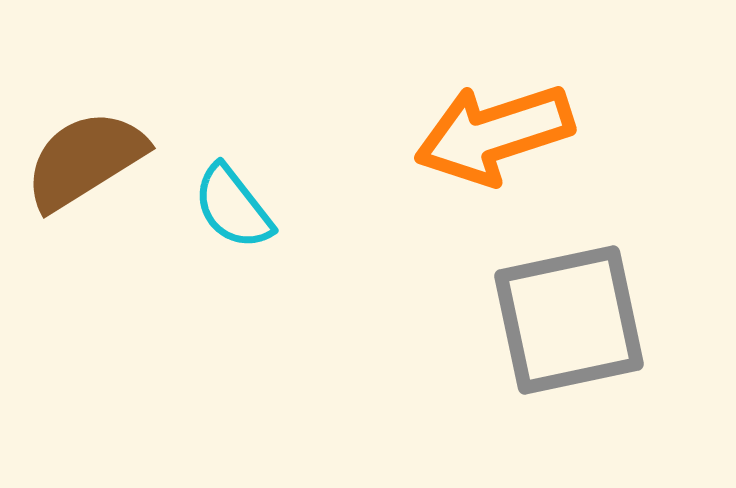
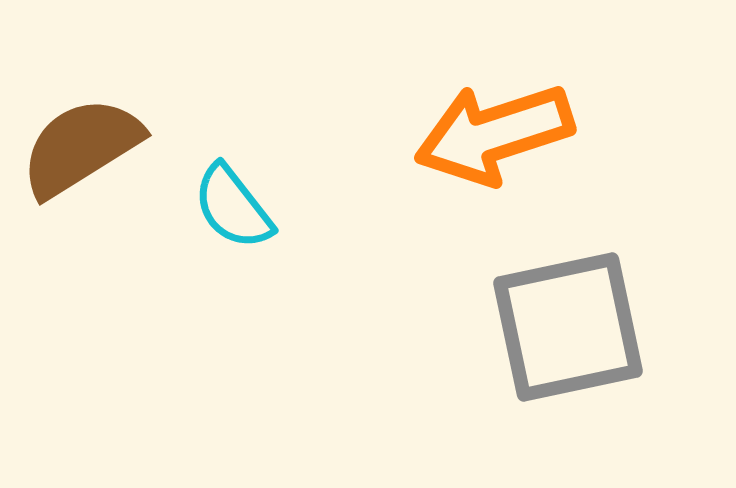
brown semicircle: moved 4 px left, 13 px up
gray square: moved 1 px left, 7 px down
